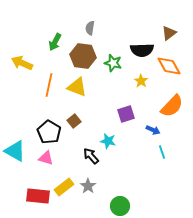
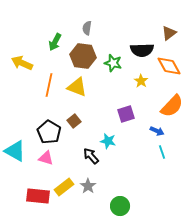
gray semicircle: moved 3 px left
blue arrow: moved 4 px right, 1 px down
